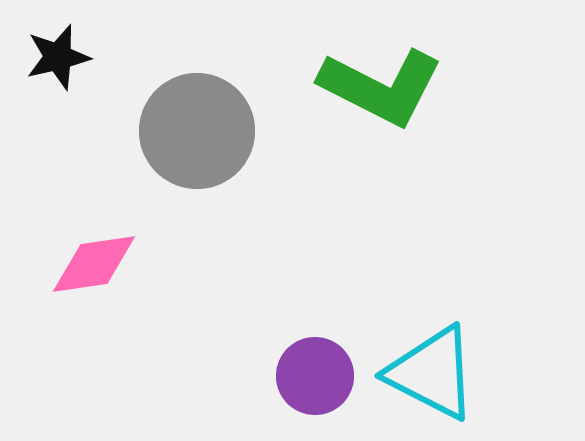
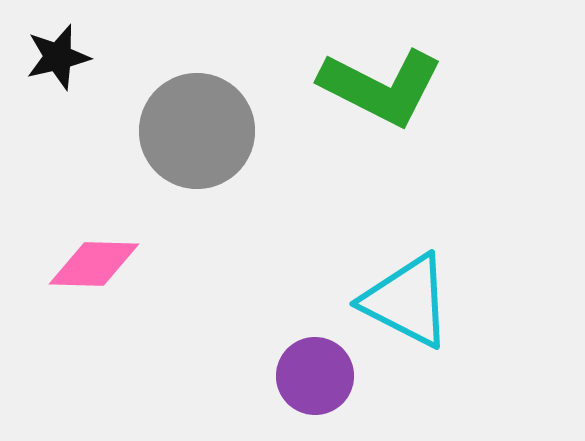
pink diamond: rotated 10 degrees clockwise
cyan triangle: moved 25 px left, 72 px up
